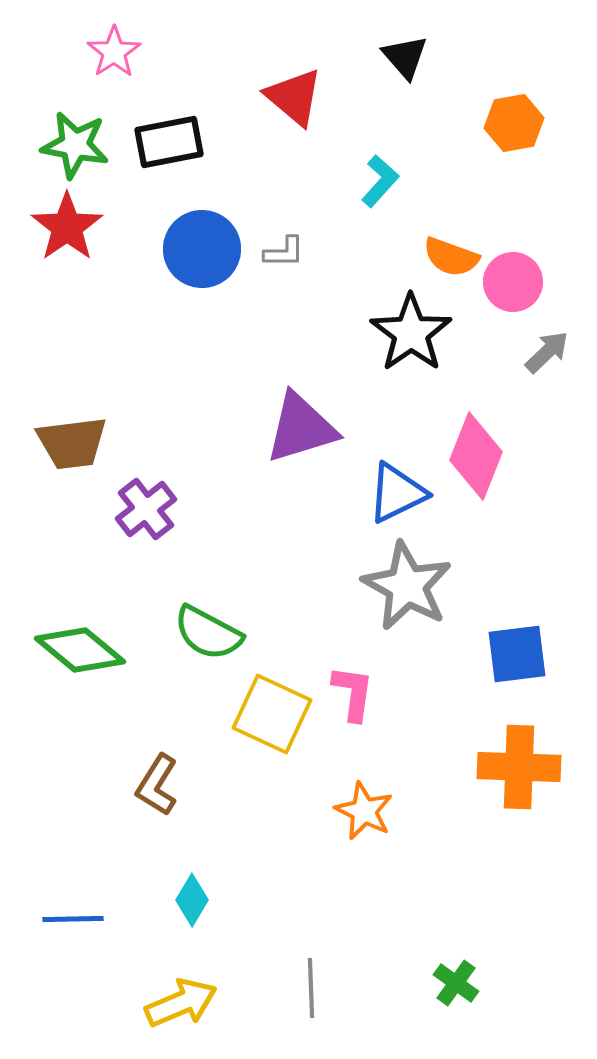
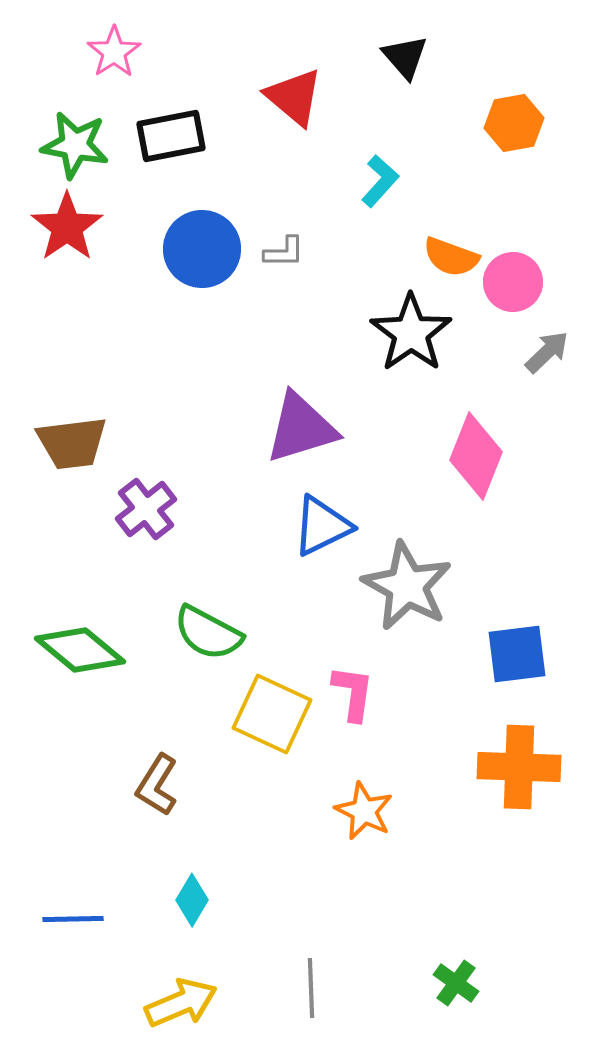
black rectangle: moved 2 px right, 6 px up
blue triangle: moved 75 px left, 33 px down
